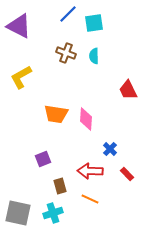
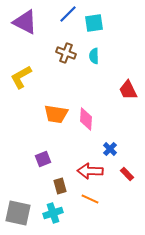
purple triangle: moved 6 px right, 4 px up
